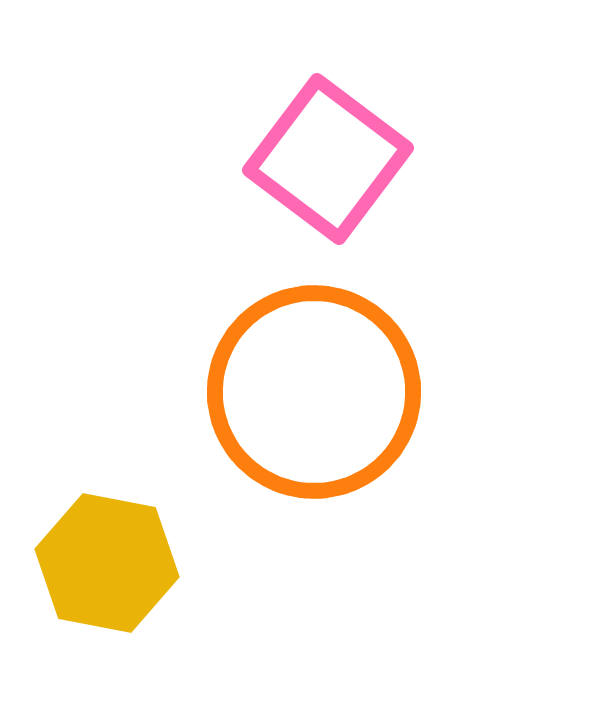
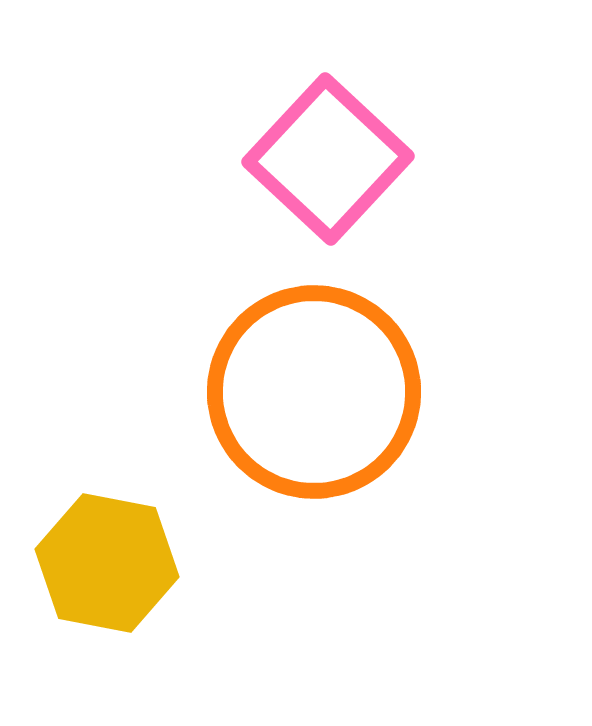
pink square: rotated 6 degrees clockwise
